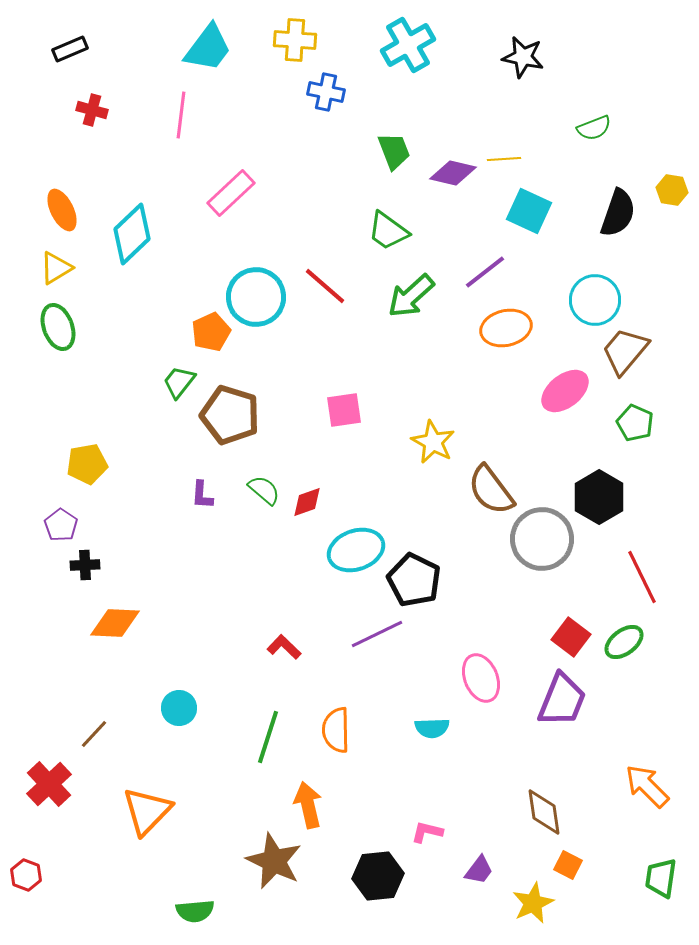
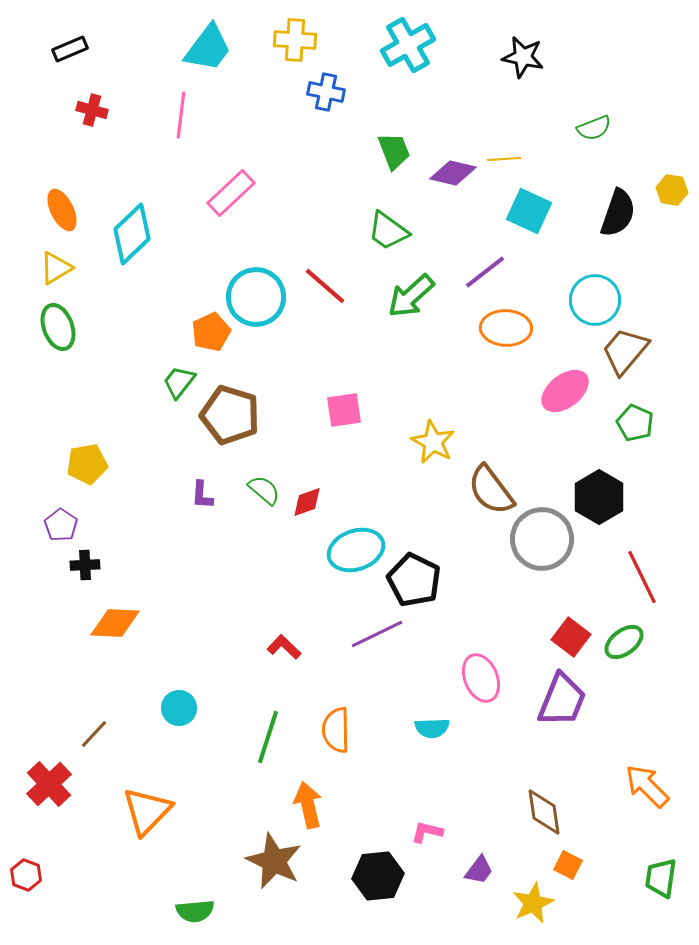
orange ellipse at (506, 328): rotated 15 degrees clockwise
